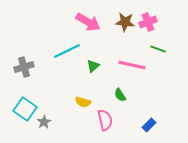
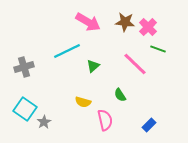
pink cross: moved 5 px down; rotated 24 degrees counterclockwise
pink line: moved 3 px right, 1 px up; rotated 32 degrees clockwise
